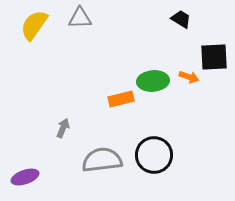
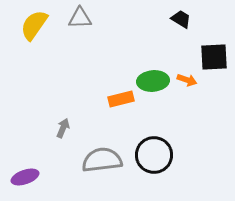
orange arrow: moved 2 px left, 3 px down
